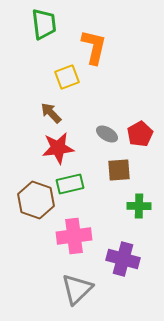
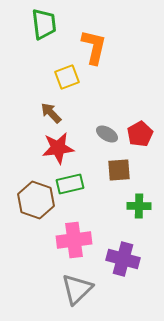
pink cross: moved 4 px down
